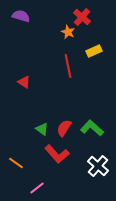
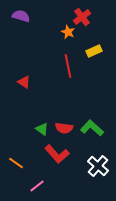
red cross: rotated 12 degrees clockwise
red semicircle: rotated 114 degrees counterclockwise
pink line: moved 2 px up
